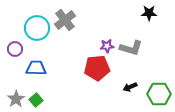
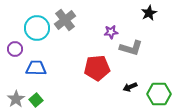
black star: rotated 28 degrees counterclockwise
purple star: moved 4 px right, 14 px up
